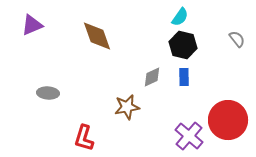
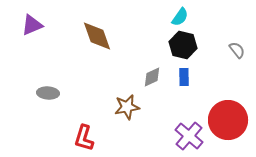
gray semicircle: moved 11 px down
